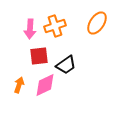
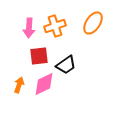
orange ellipse: moved 4 px left
pink arrow: moved 1 px left, 1 px up
pink diamond: moved 1 px left, 1 px up
